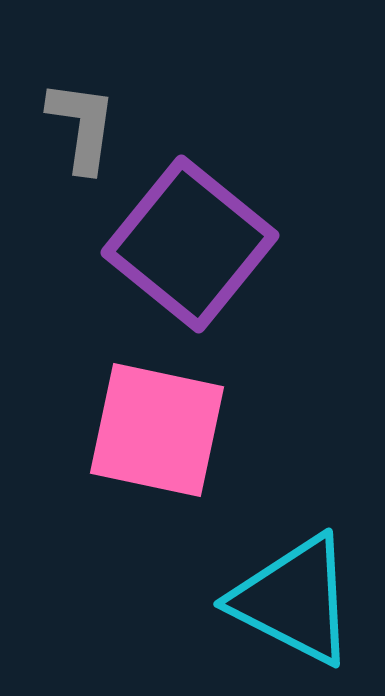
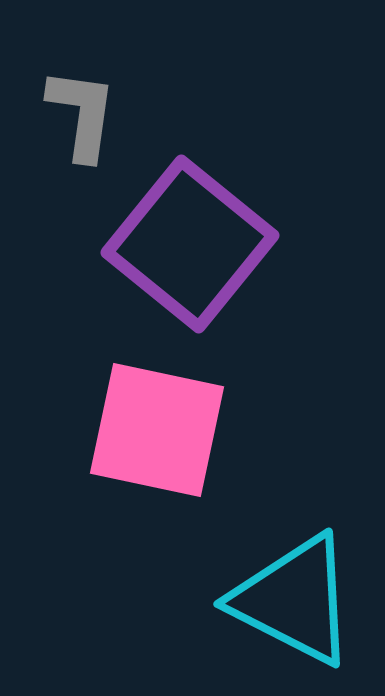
gray L-shape: moved 12 px up
